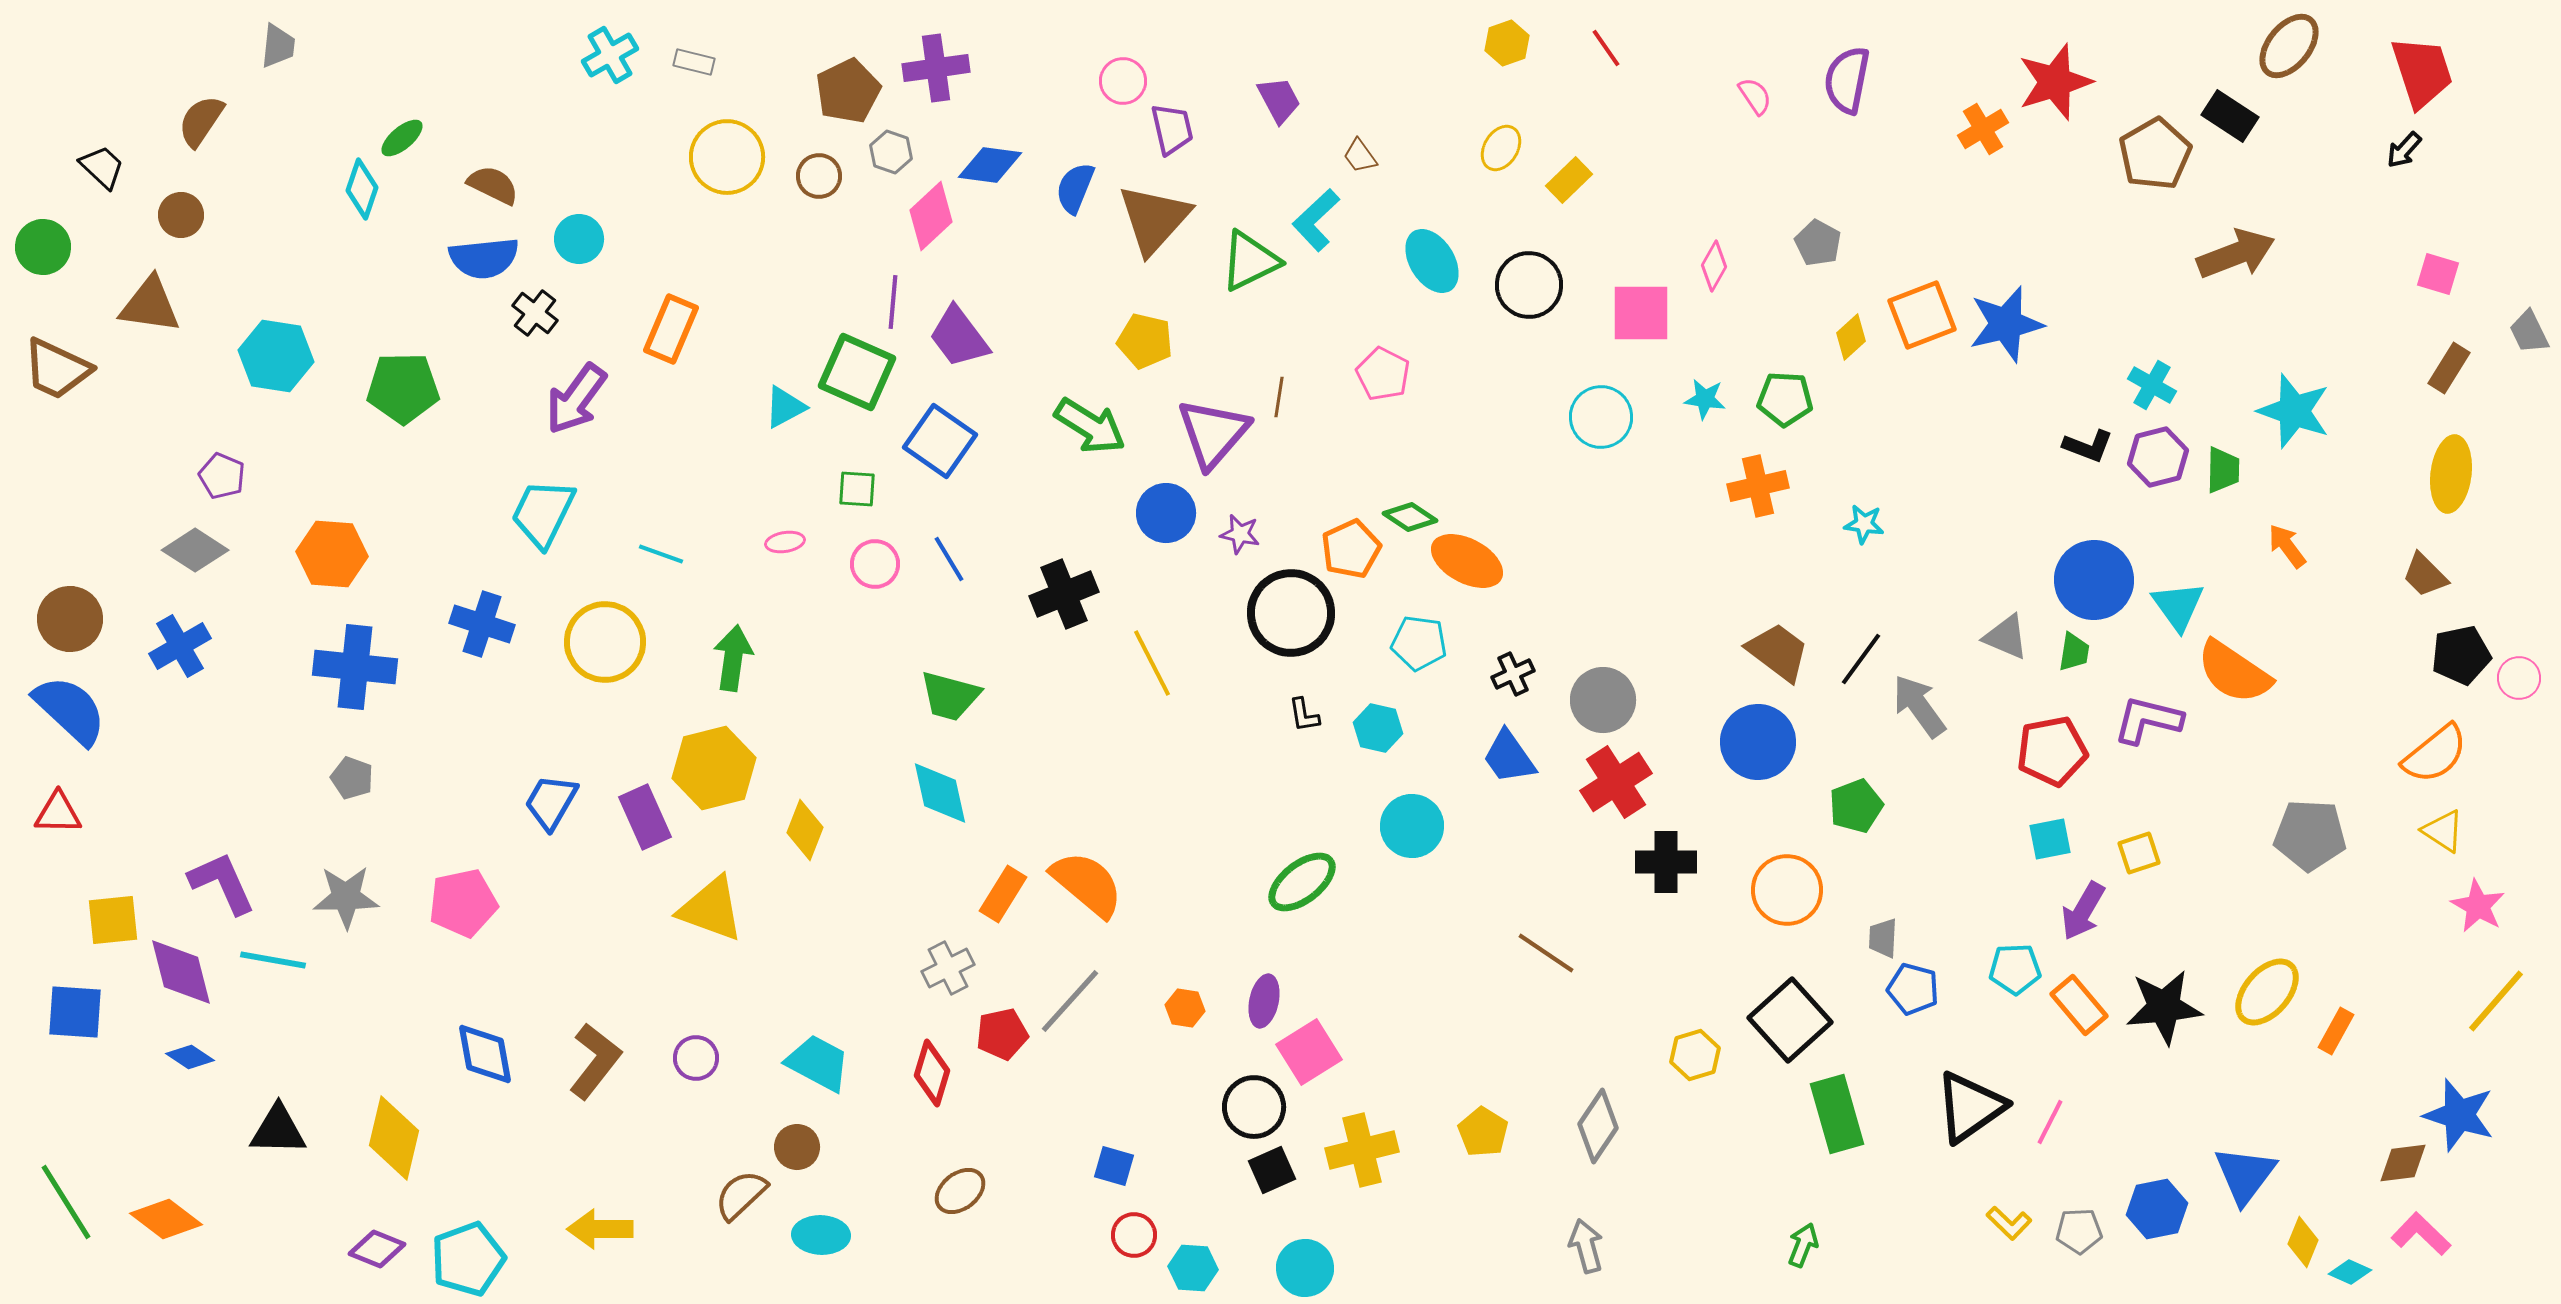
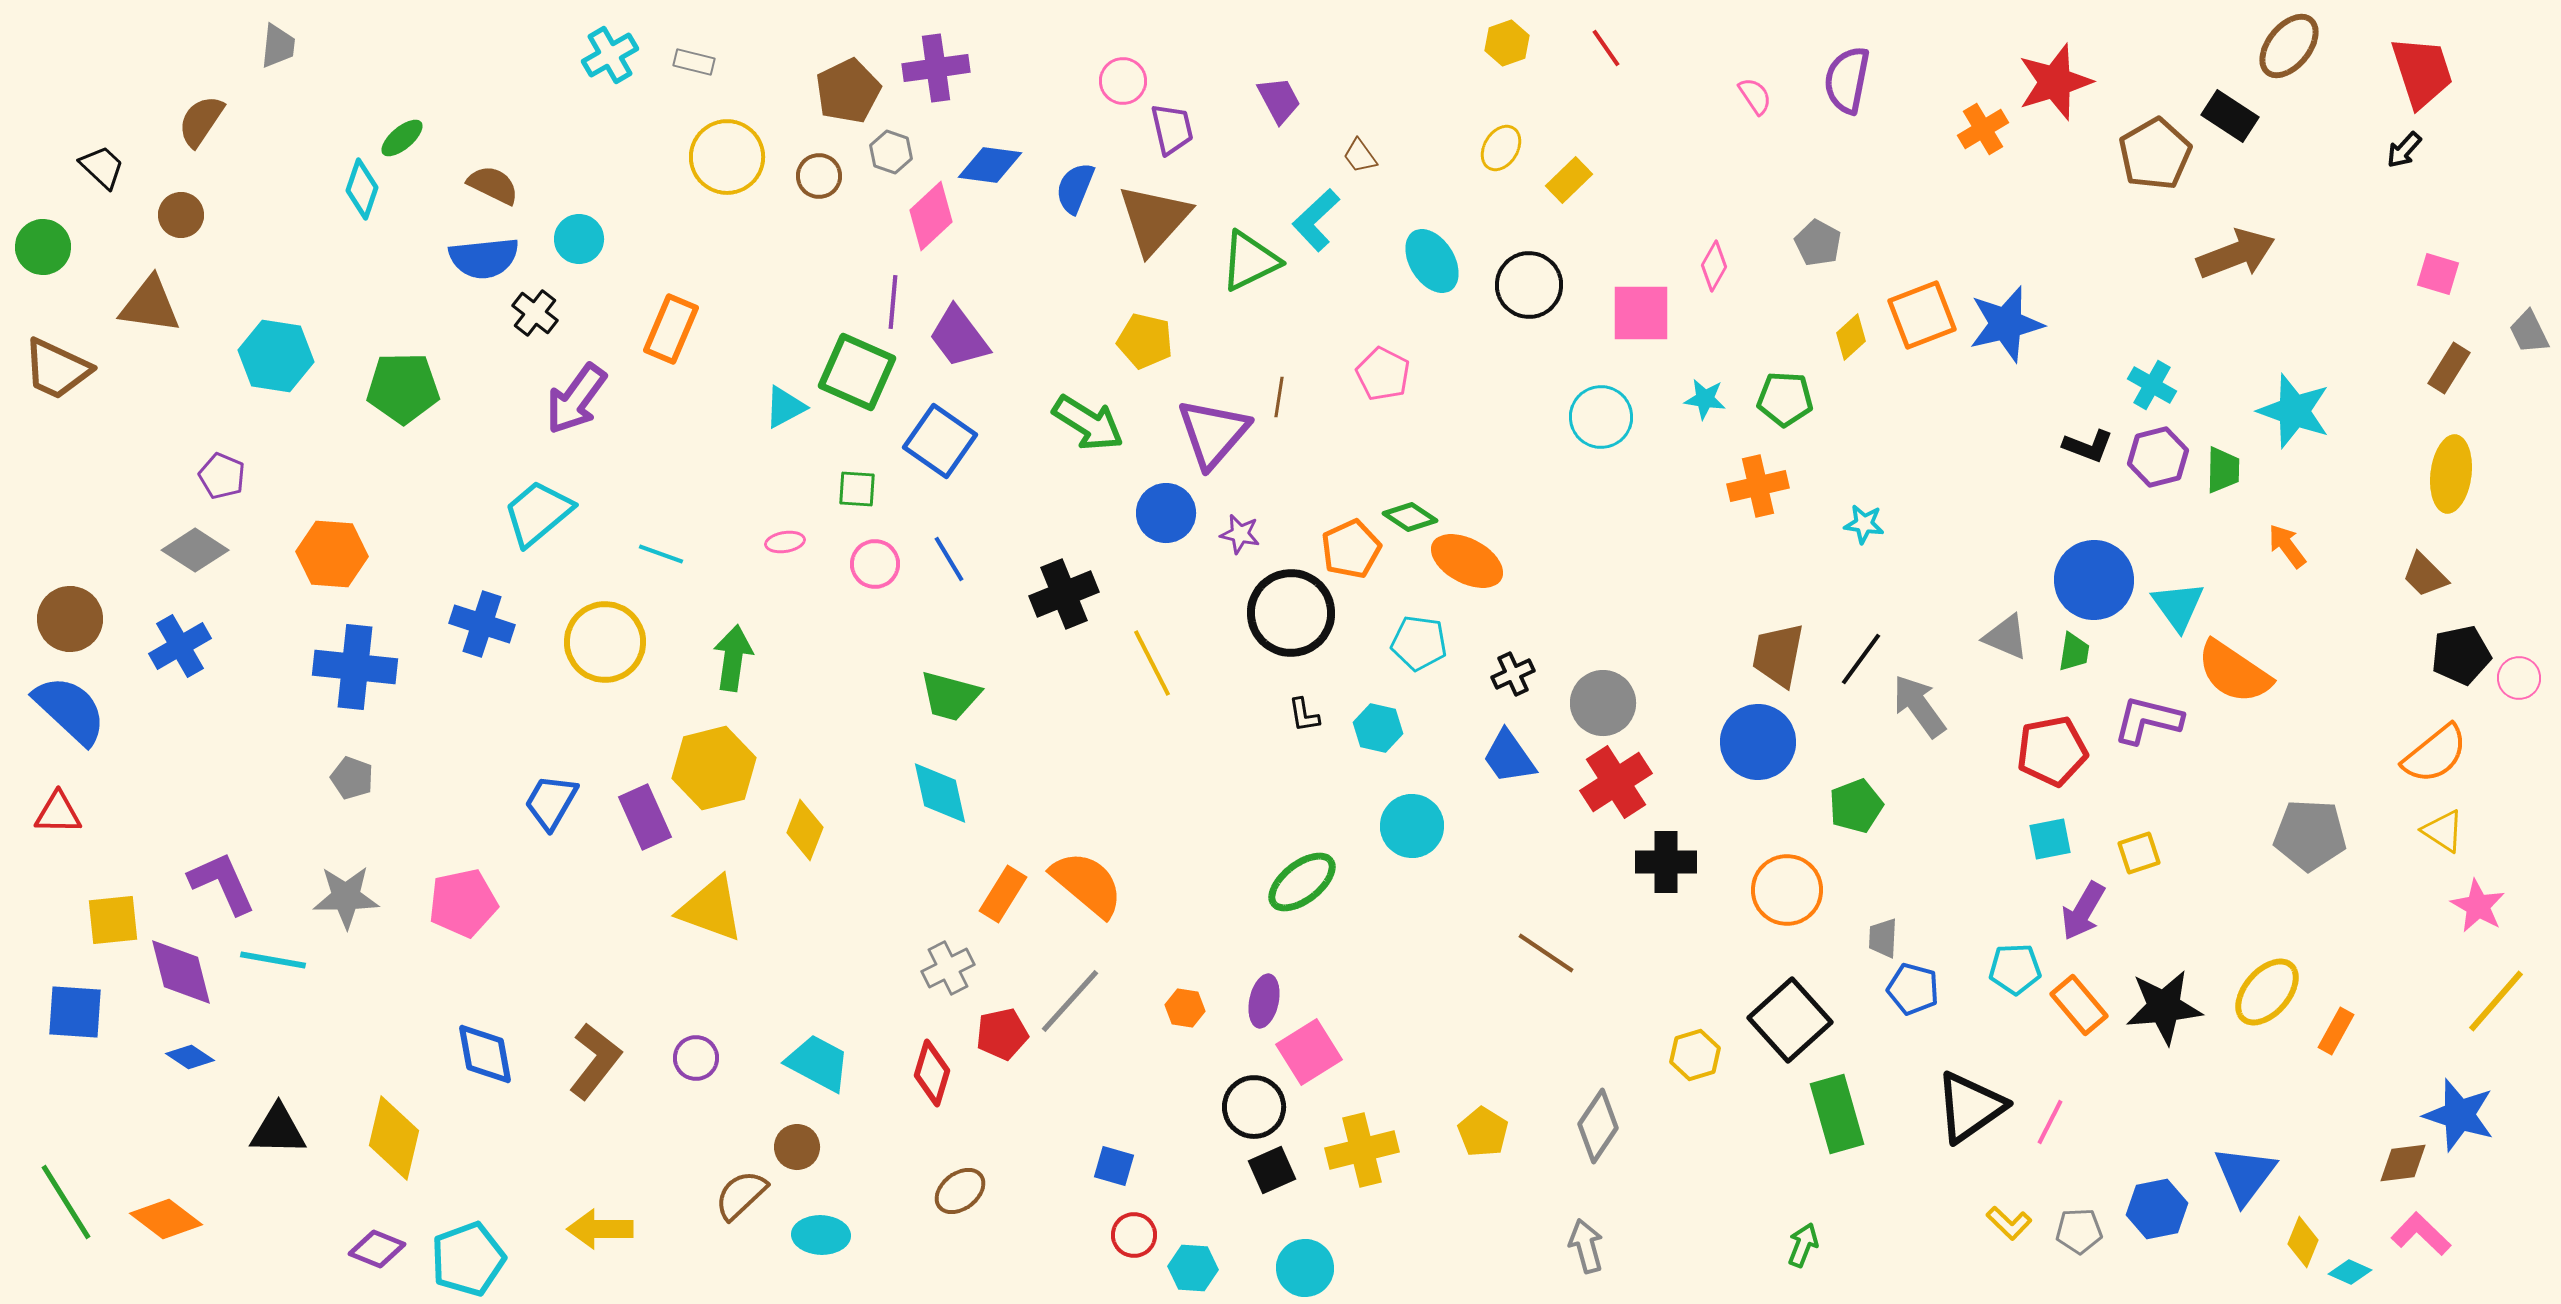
green arrow at (1090, 426): moved 2 px left, 3 px up
cyan trapezoid at (543, 513): moved 5 px left; rotated 24 degrees clockwise
brown trapezoid at (1778, 652): moved 3 px down; rotated 116 degrees counterclockwise
gray circle at (1603, 700): moved 3 px down
